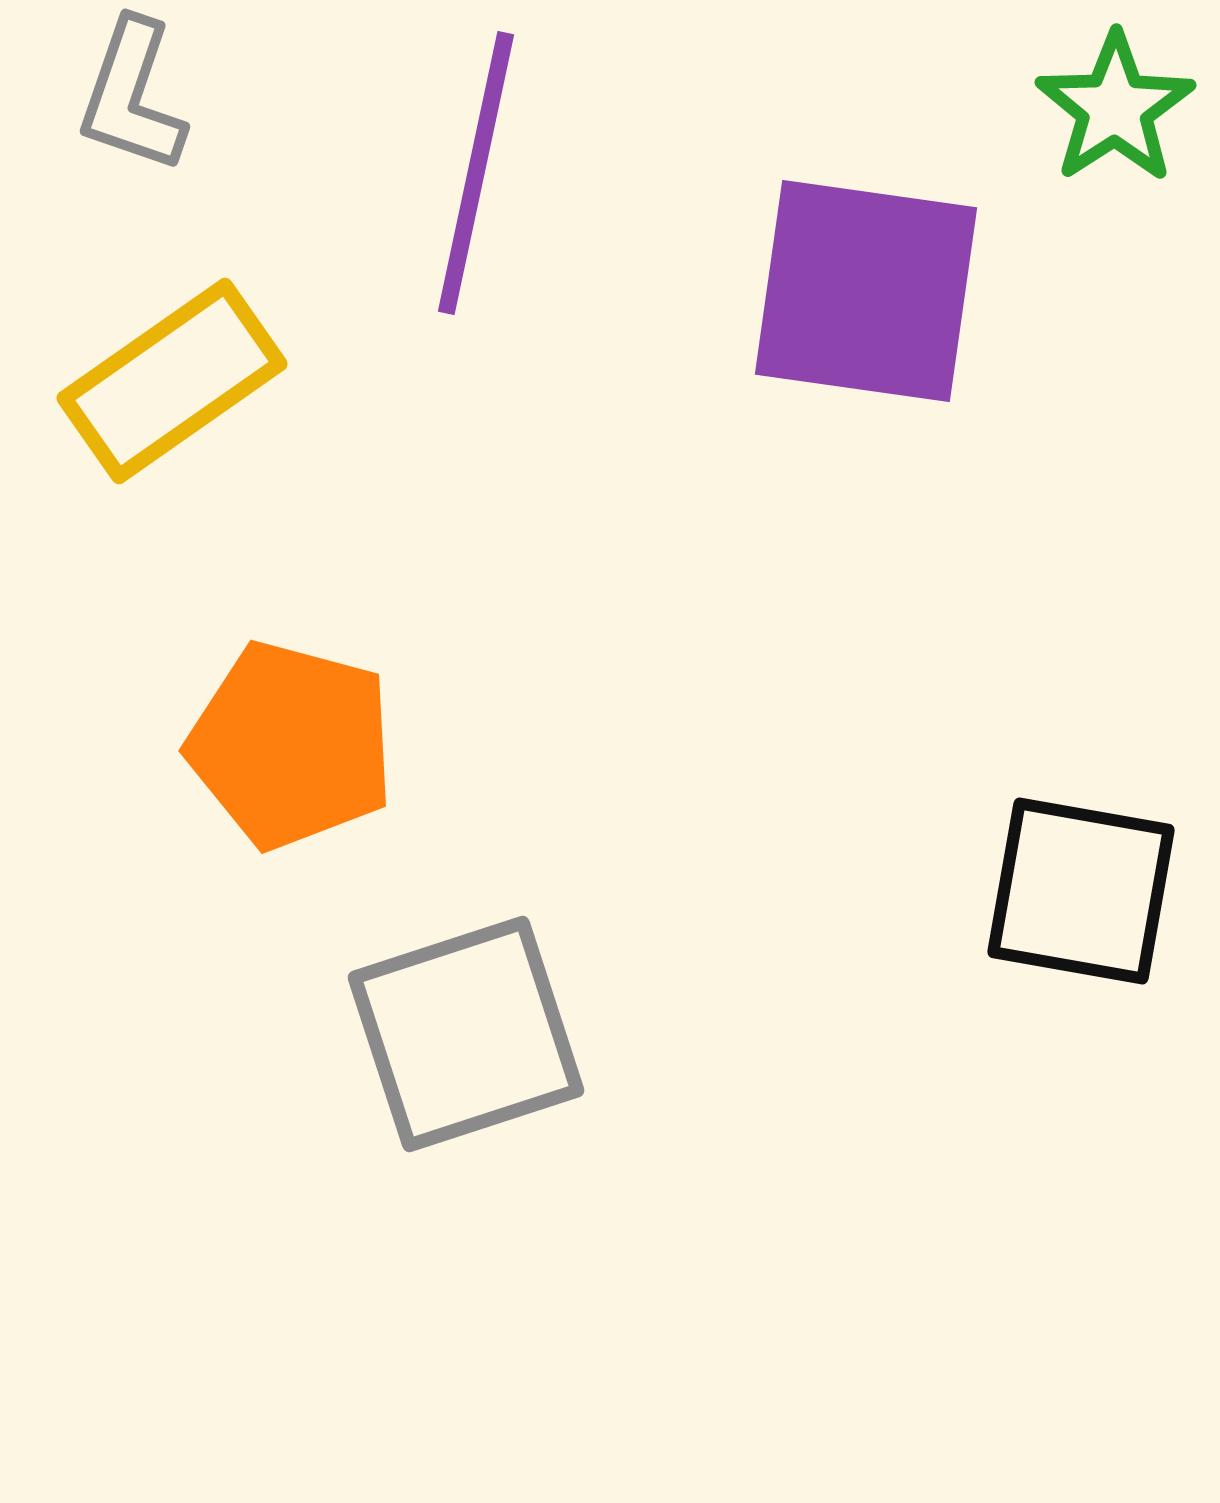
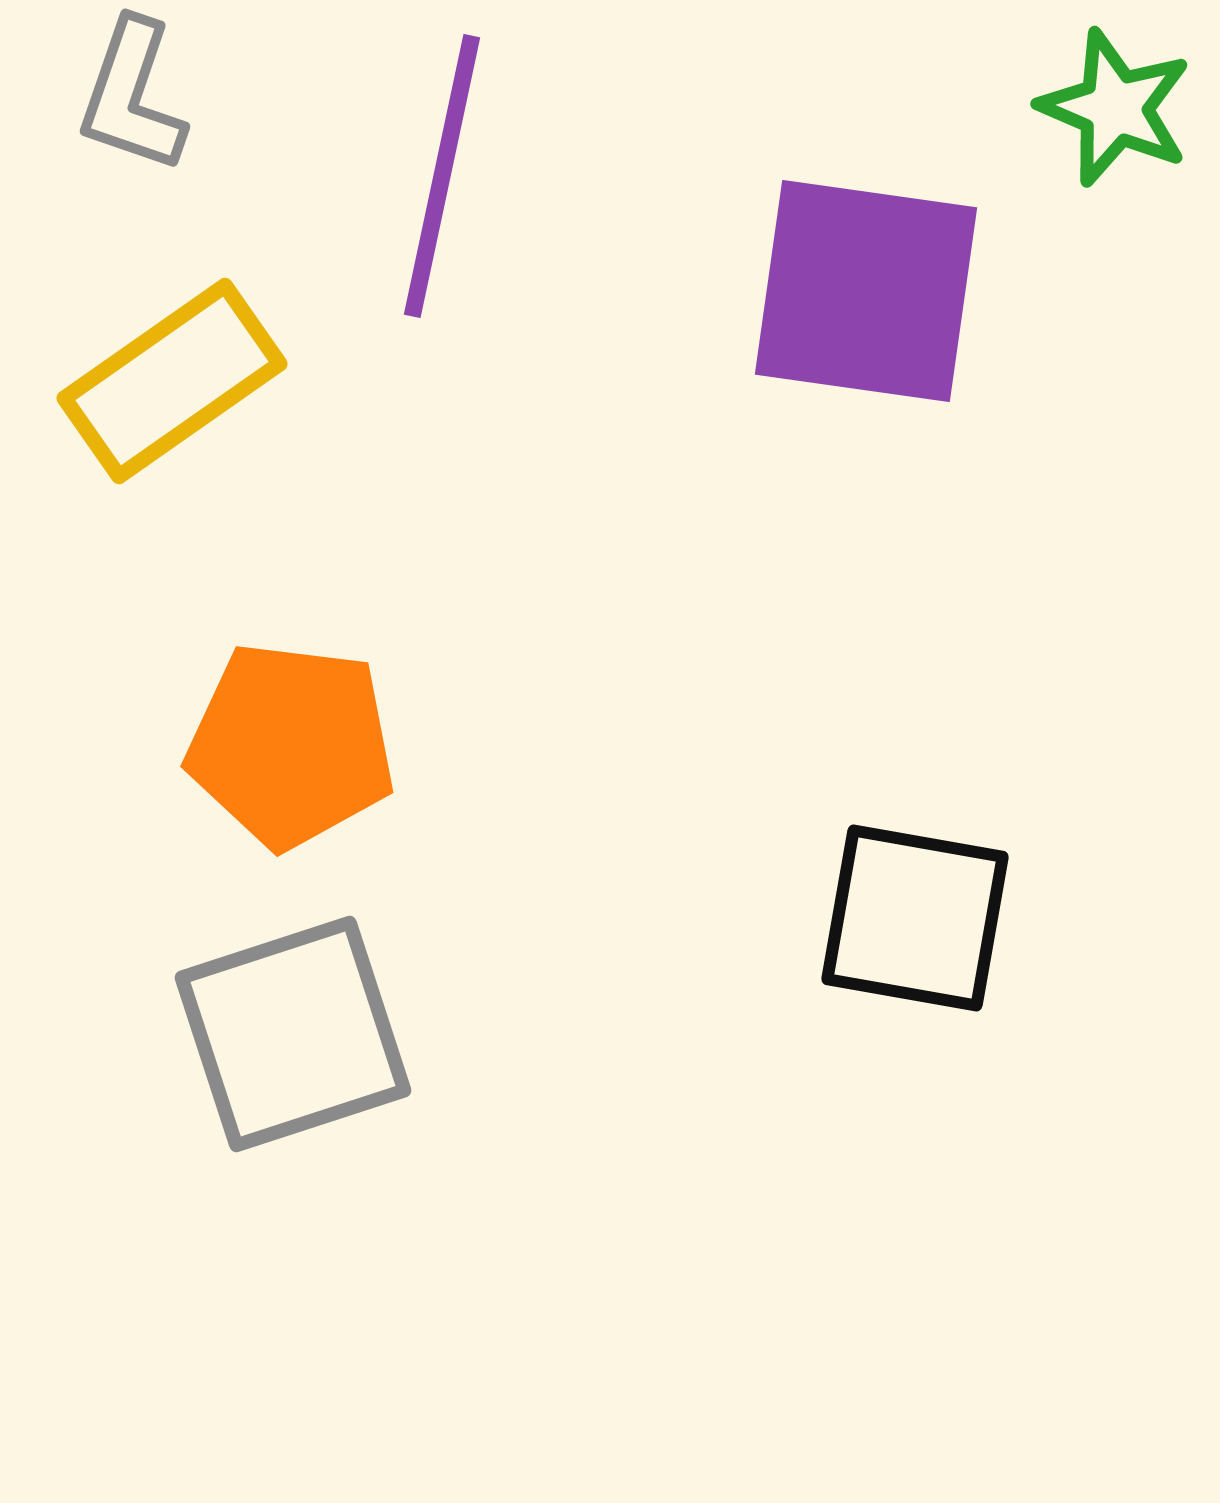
green star: rotated 16 degrees counterclockwise
purple line: moved 34 px left, 3 px down
orange pentagon: rotated 8 degrees counterclockwise
black square: moved 166 px left, 27 px down
gray square: moved 173 px left
